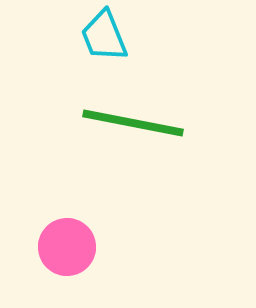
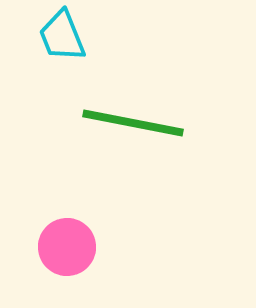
cyan trapezoid: moved 42 px left
